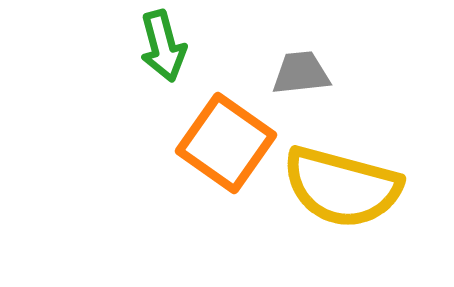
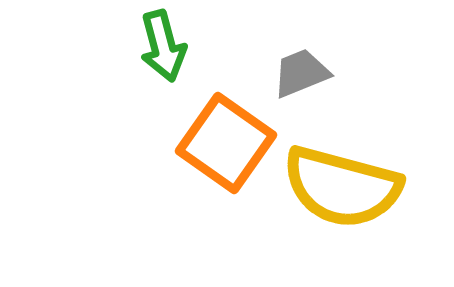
gray trapezoid: rotated 16 degrees counterclockwise
